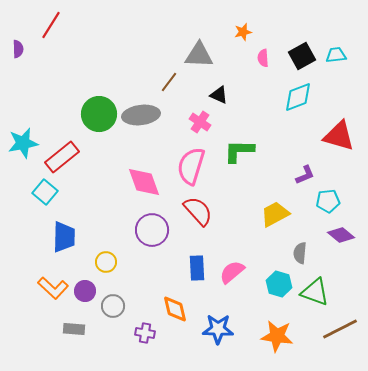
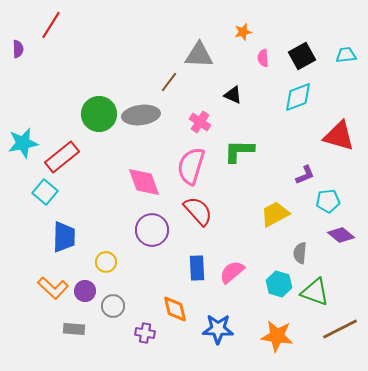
cyan trapezoid at (336, 55): moved 10 px right
black triangle at (219, 95): moved 14 px right
